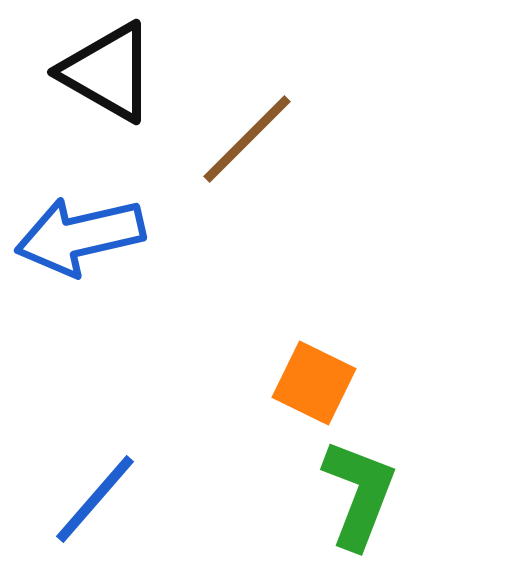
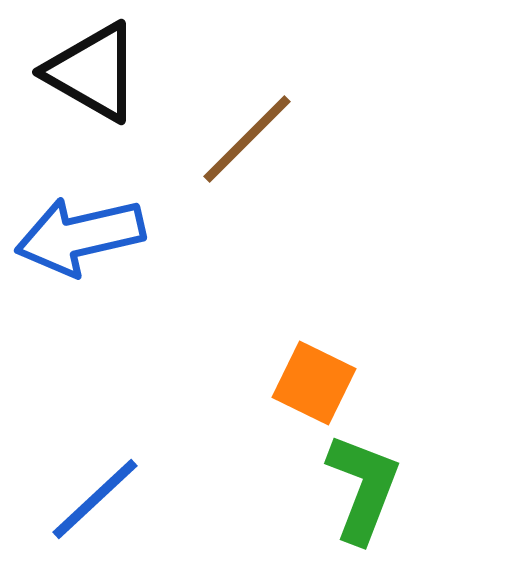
black triangle: moved 15 px left
green L-shape: moved 4 px right, 6 px up
blue line: rotated 6 degrees clockwise
